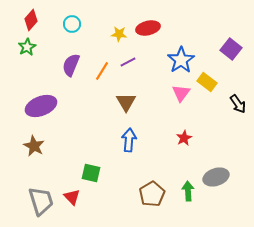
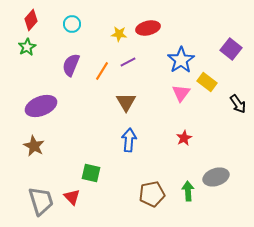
brown pentagon: rotated 20 degrees clockwise
